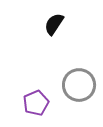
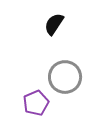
gray circle: moved 14 px left, 8 px up
